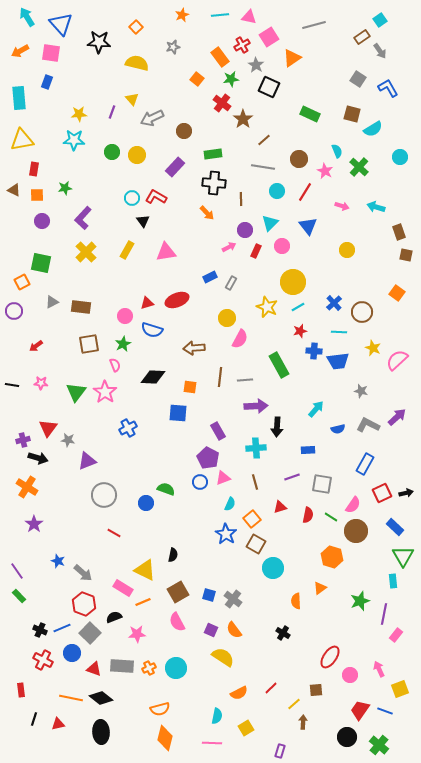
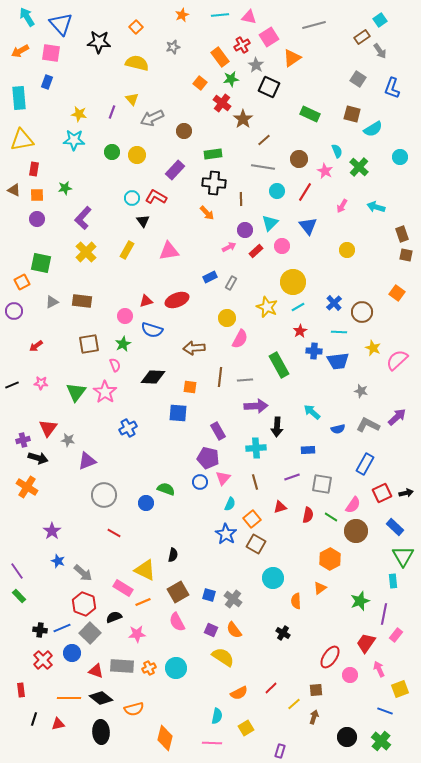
orange square at (197, 79): moved 3 px right, 4 px down
blue L-shape at (388, 88): moved 4 px right; rotated 130 degrees counterclockwise
yellow star at (79, 114): rotated 14 degrees clockwise
purple rectangle at (175, 167): moved 3 px down
pink arrow at (342, 206): rotated 104 degrees clockwise
purple circle at (42, 221): moved 5 px left, 2 px up
brown rectangle at (399, 232): moved 3 px right, 2 px down
red rectangle at (256, 251): rotated 24 degrees clockwise
pink triangle at (166, 252): moved 3 px right, 1 px up
red triangle at (147, 303): moved 1 px left, 2 px up
brown rectangle at (81, 307): moved 1 px right, 6 px up
red star at (300, 331): rotated 16 degrees counterclockwise
black line at (12, 385): rotated 32 degrees counterclockwise
cyan arrow at (316, 409): moved 4 px left, 3 px down; rotated 90 degrees counterclockwise
purple pentagon at (208, 458): rotated 15 degrees counterclockwise
pink triangle at (223, 478): rotated 28 degrees counterclockwise
purple star at (34, 524): moved 18 px right, 7 px down
orange hexagon at (332, 557): moved 2 px left, 2 px down; rotated 15 degrees clockwise
cyan circle at (273, 568): moved 10 px down
black cross at (40, 630): rotated 16 degrees counterclockwise
red cross at (43, 660): rotated 18 degrees clockwise
red triangle at (94, 669): moved 2 px right, 2 px down
orange line at (71, 698): moved 2 px left; rotated 10 degrees counterclockwise
orange semicircle at (160, 709): moved 26 px left
red trapezoid at (360, 710): moved 6 px right, 67 px up
brown arrow at (303, 722): moved 11 px right, 5 px up; rotated 16 degrees clockwise
green cross at (379, 745): moved 2 px right, 4 px up
